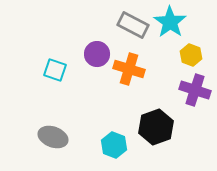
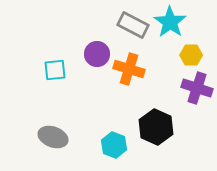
yellow hexagon: rotated 20 degrees counterclockwise
cyan square: rotated 25 degrees counterclockwise
purple cross: moved 2 px right, 2 px up
black hexagon: rotated 16 degrees counterclockwise
